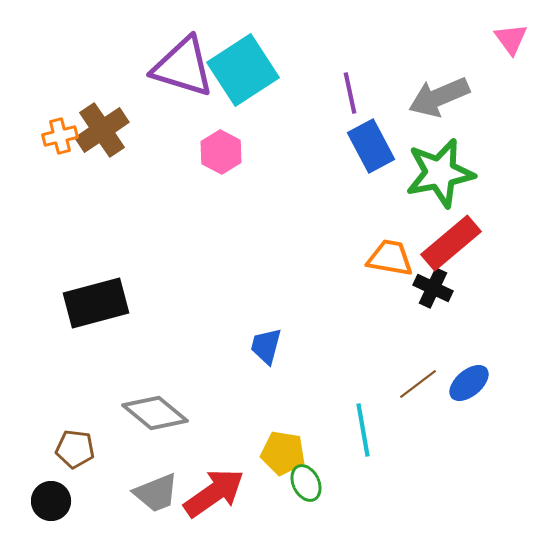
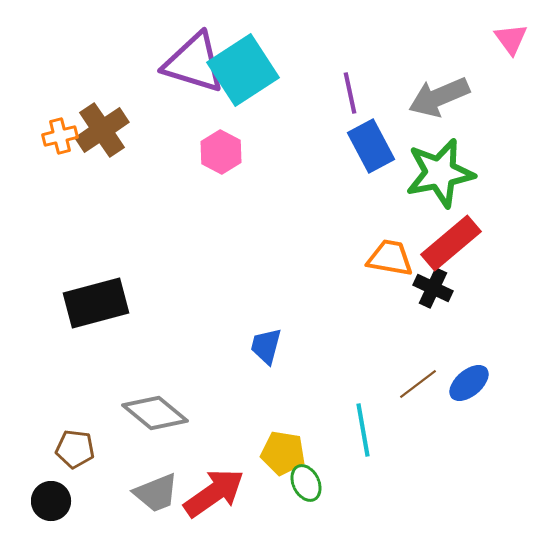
purple triangle: moved 11 px right, 4 px up
